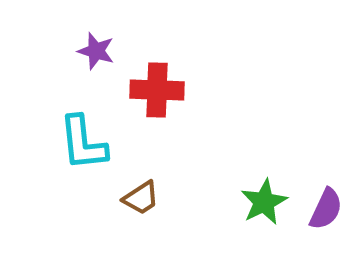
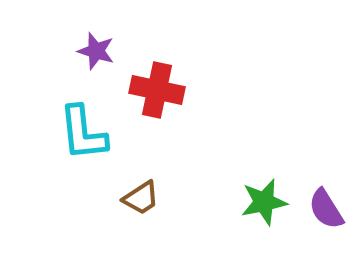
red cross: rotated 10 degrees clockwise
cyan L-shape: moved 10 px up
green star: rotated 15 degrees clockwise
purple semicircle: rotated 123 degrees clockwise
